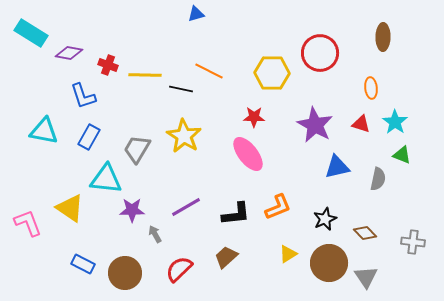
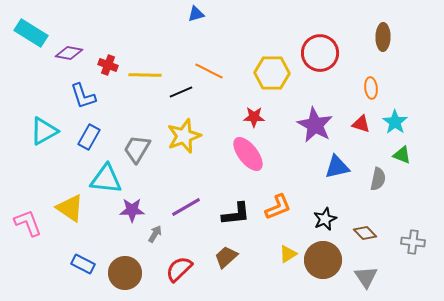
black line at (181, 89): moved 3 px down; rotated 35 degrees counterclockwise
cyan triangle at (44, 131): rotated 40 degrees counterclockwise
yellow star at (184, 136): rotated 20 degrees clockwise
gray arrow at (155, 234): rotated 60 degrees clockwise
brown circle at (329, 263): moved 6 px left, 3 px up
